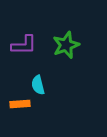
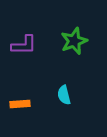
green star: moved 8 px right, 4 px up
cyan semicircle: moved 26 px right, 10 px down
